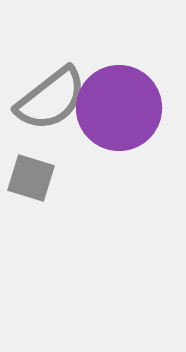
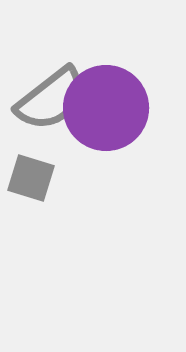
purple circle: moved 13 px left
